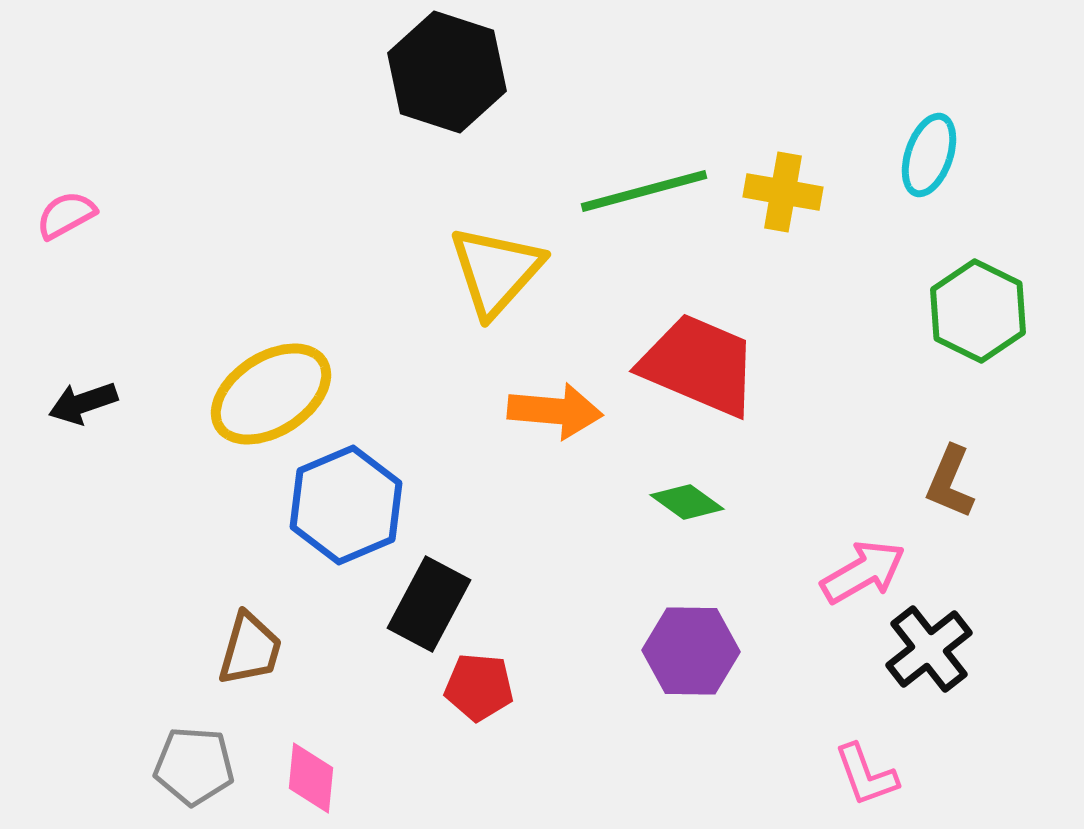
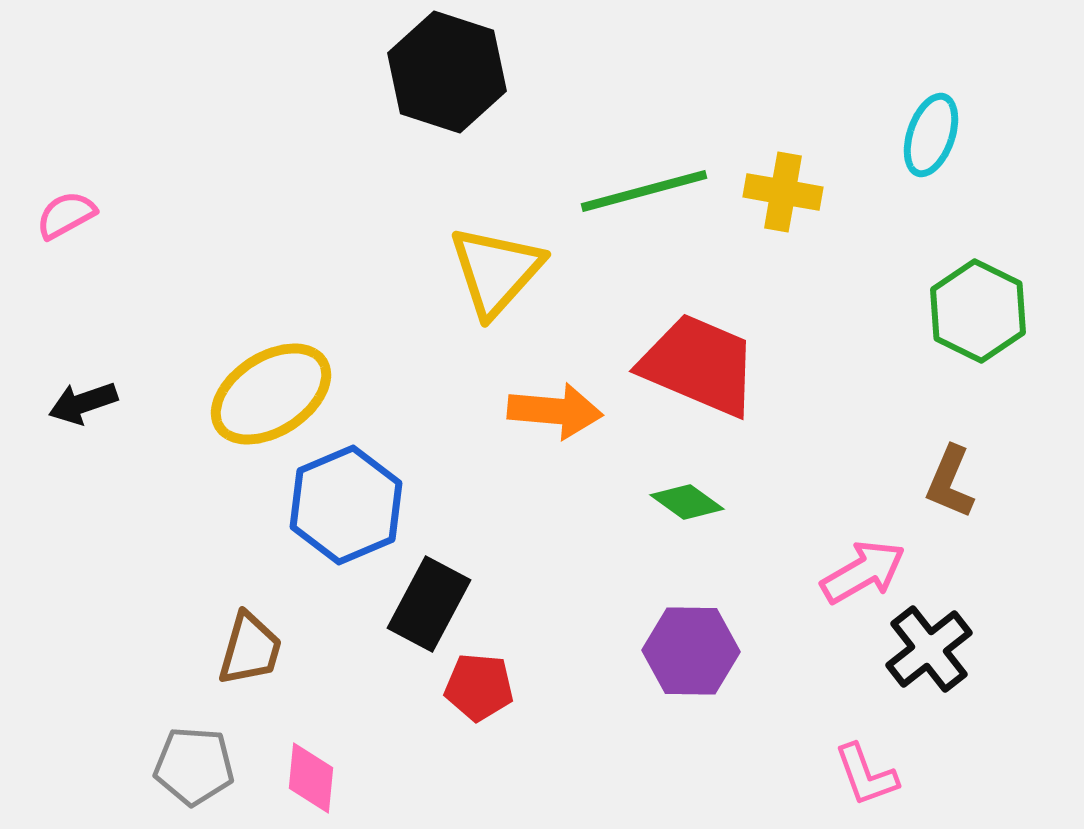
cyan ellipse: moved 2 px right, 20 px up
